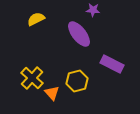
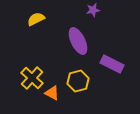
purple star: rotated 16 degrees counterclockwise
purple ellipse: moved 1 px left, 7 px down; rotated 12 degrees clockwise
yellow hexagon: moved 1 px right
orange triangle: rotated 21 degrees counterclockwise
